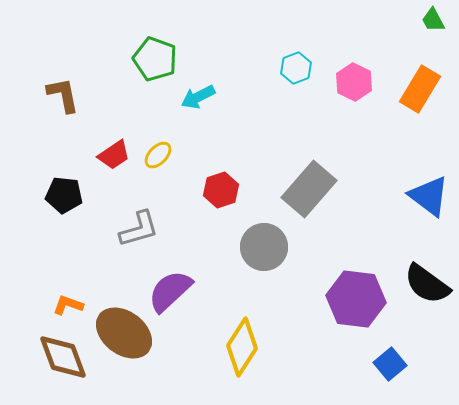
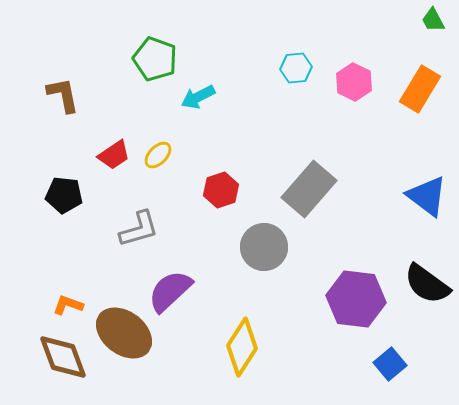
cyan hexagon: rotated 16 degrees clockwise
blue triangle: moved 2 px left
